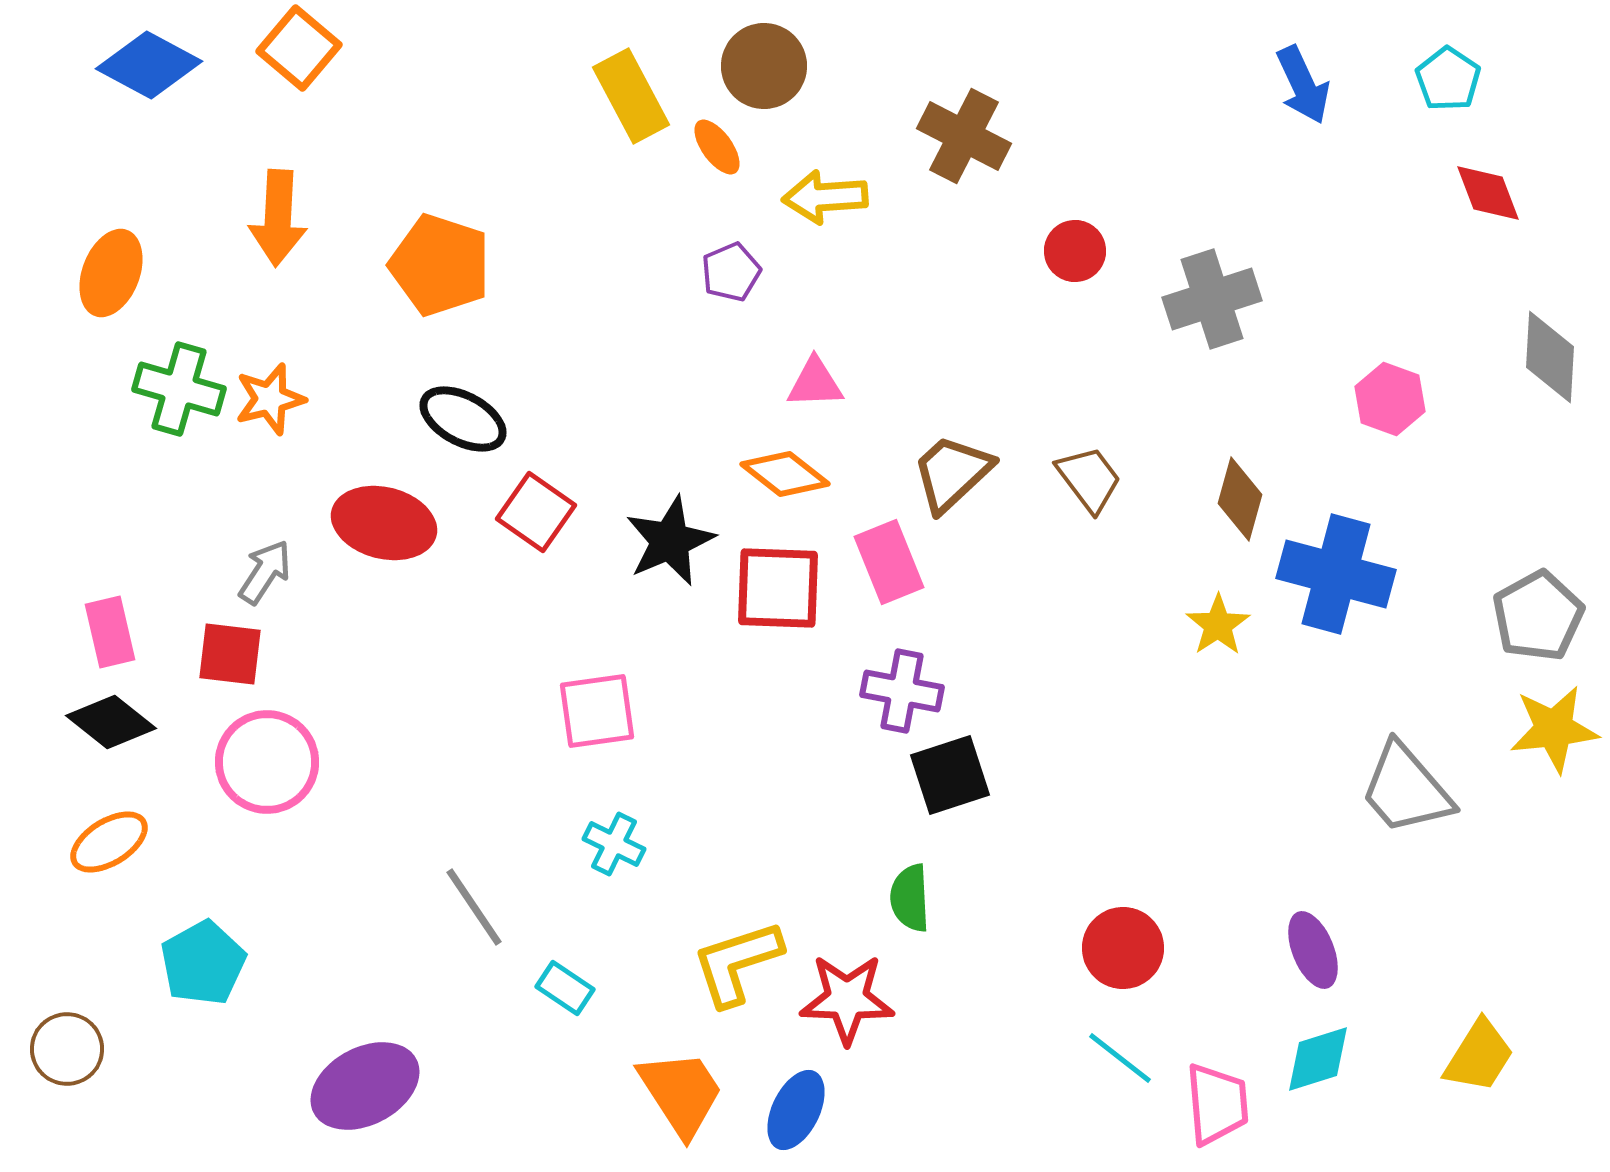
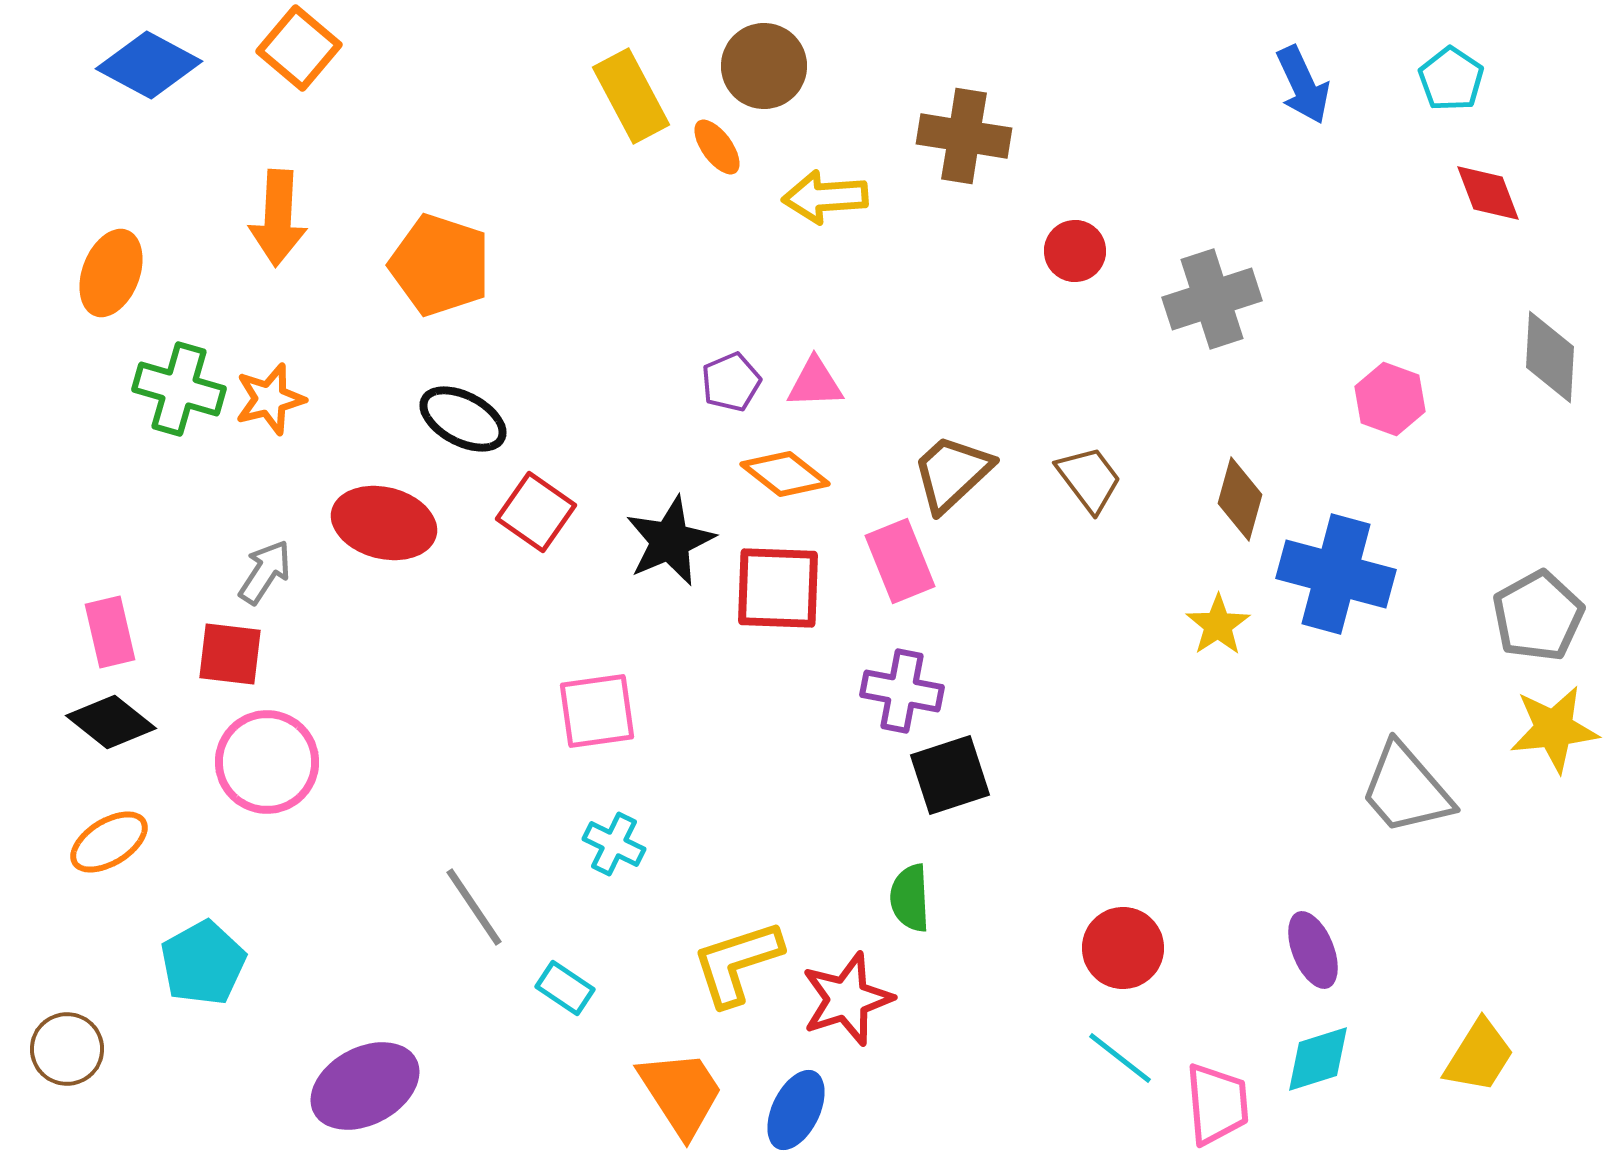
cyan pentagon at (1448, 79): moved 3 px right
brown cross at (964, 136): rotated 18 degrees counterclockwise
purple pentagon at (731, 272): moved 110 px down
pink rectangle at (889, 562): moved 11 px right, 1 px up
red star at (847, 999): rotated 20 degrees counterclockwise
